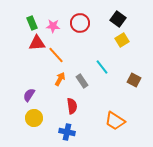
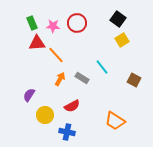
red circle: moved 3 px left
gray rectangle: moved 3 px up; rotated 24 degrees counterclockwise
red semicircle: rotated 70 degrees clockwise
yellow circle: moved 11 px right, 3 px up
